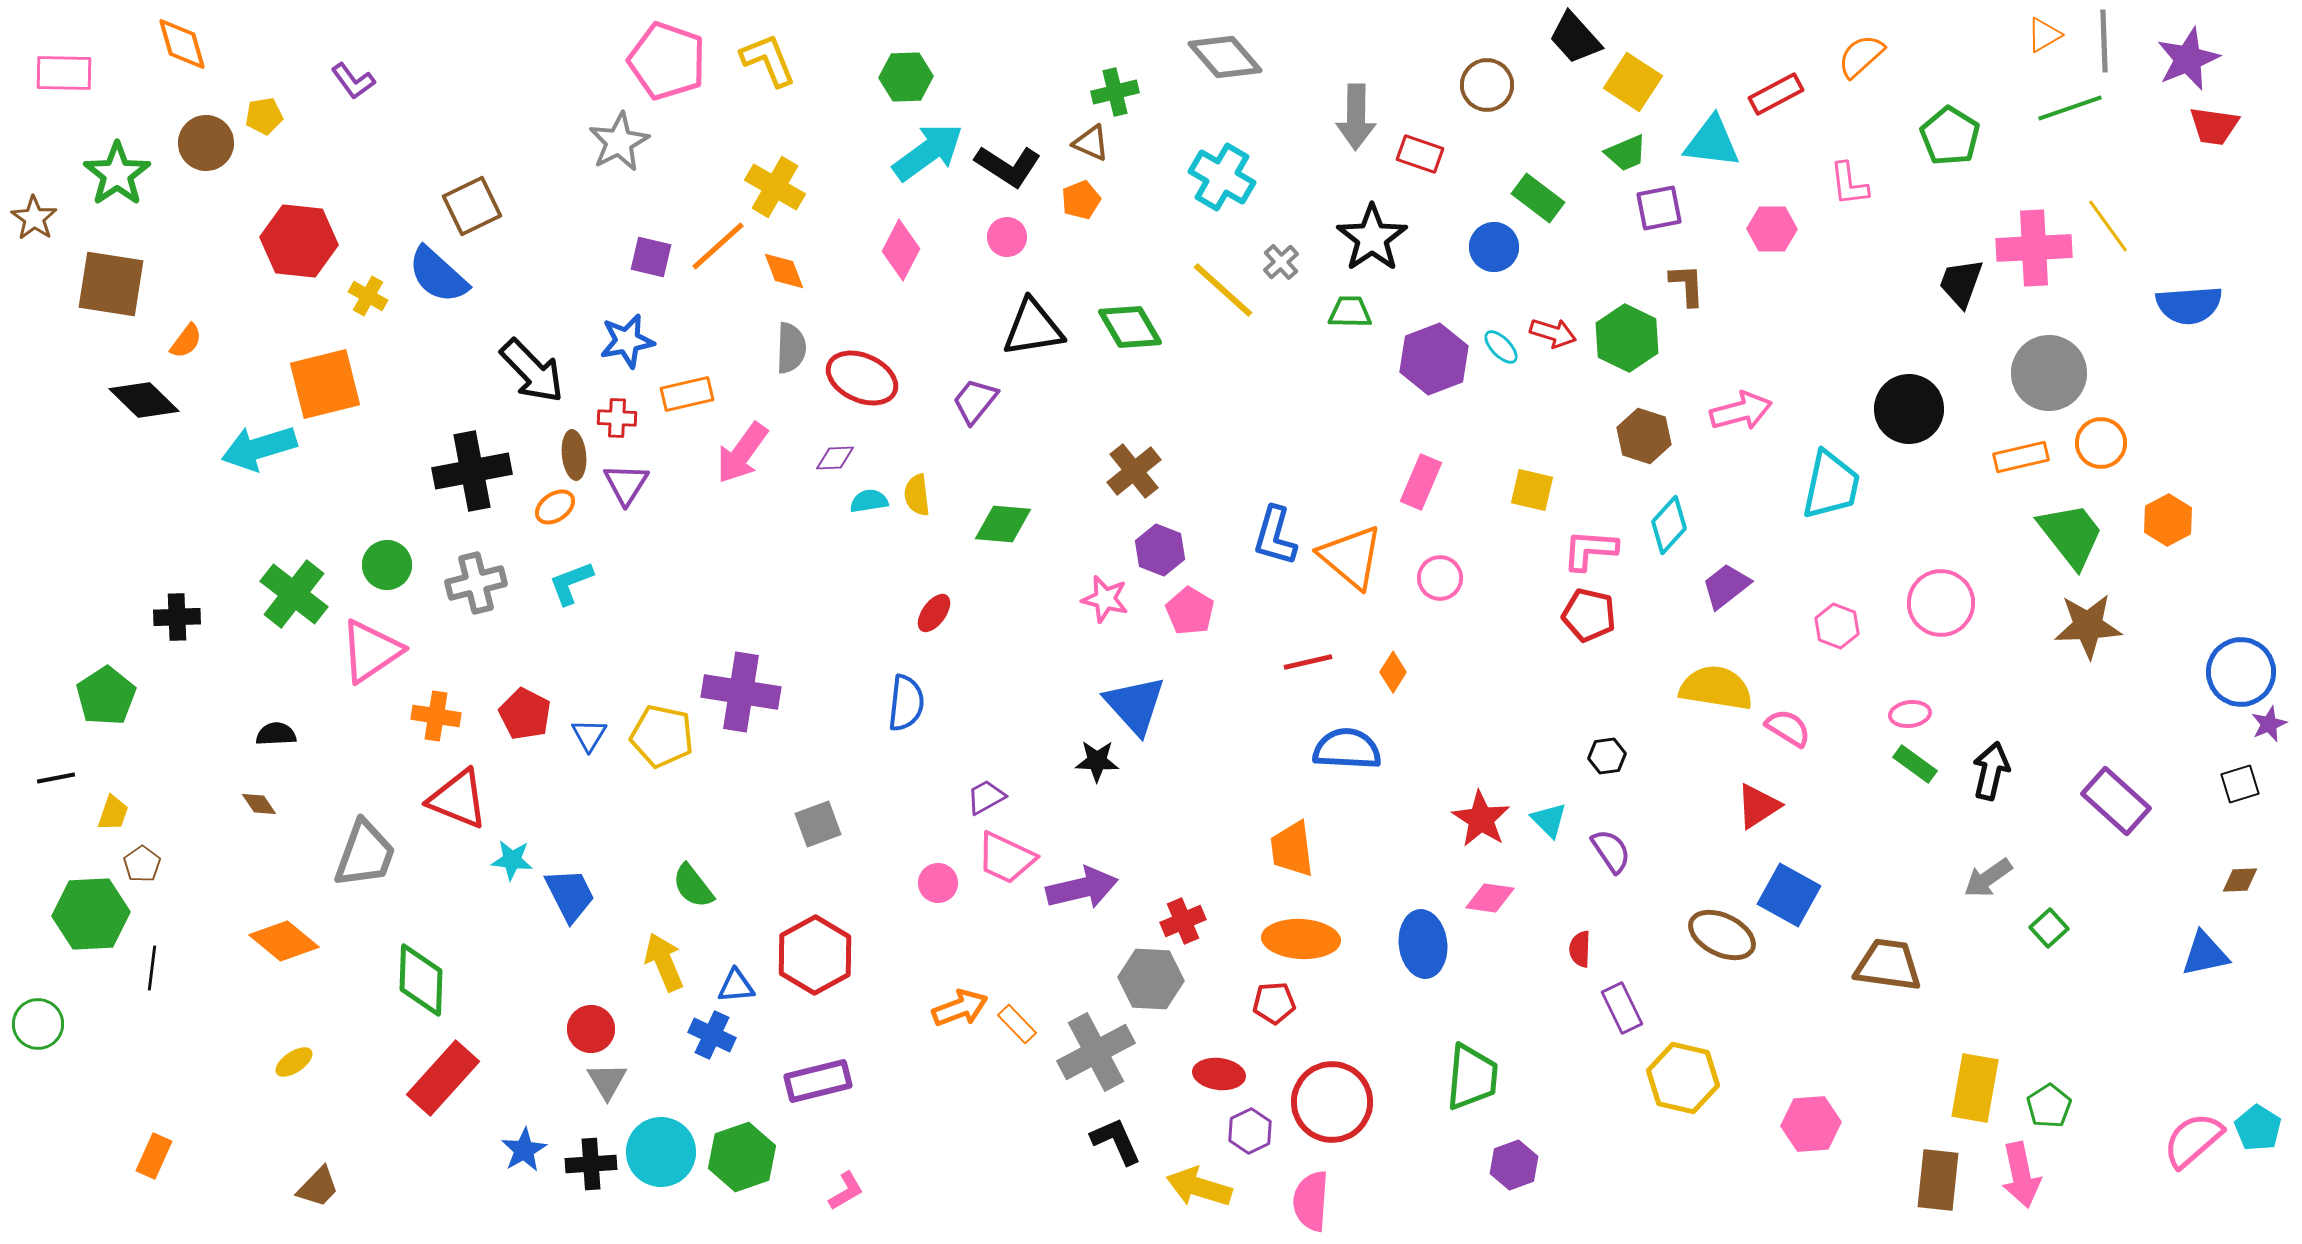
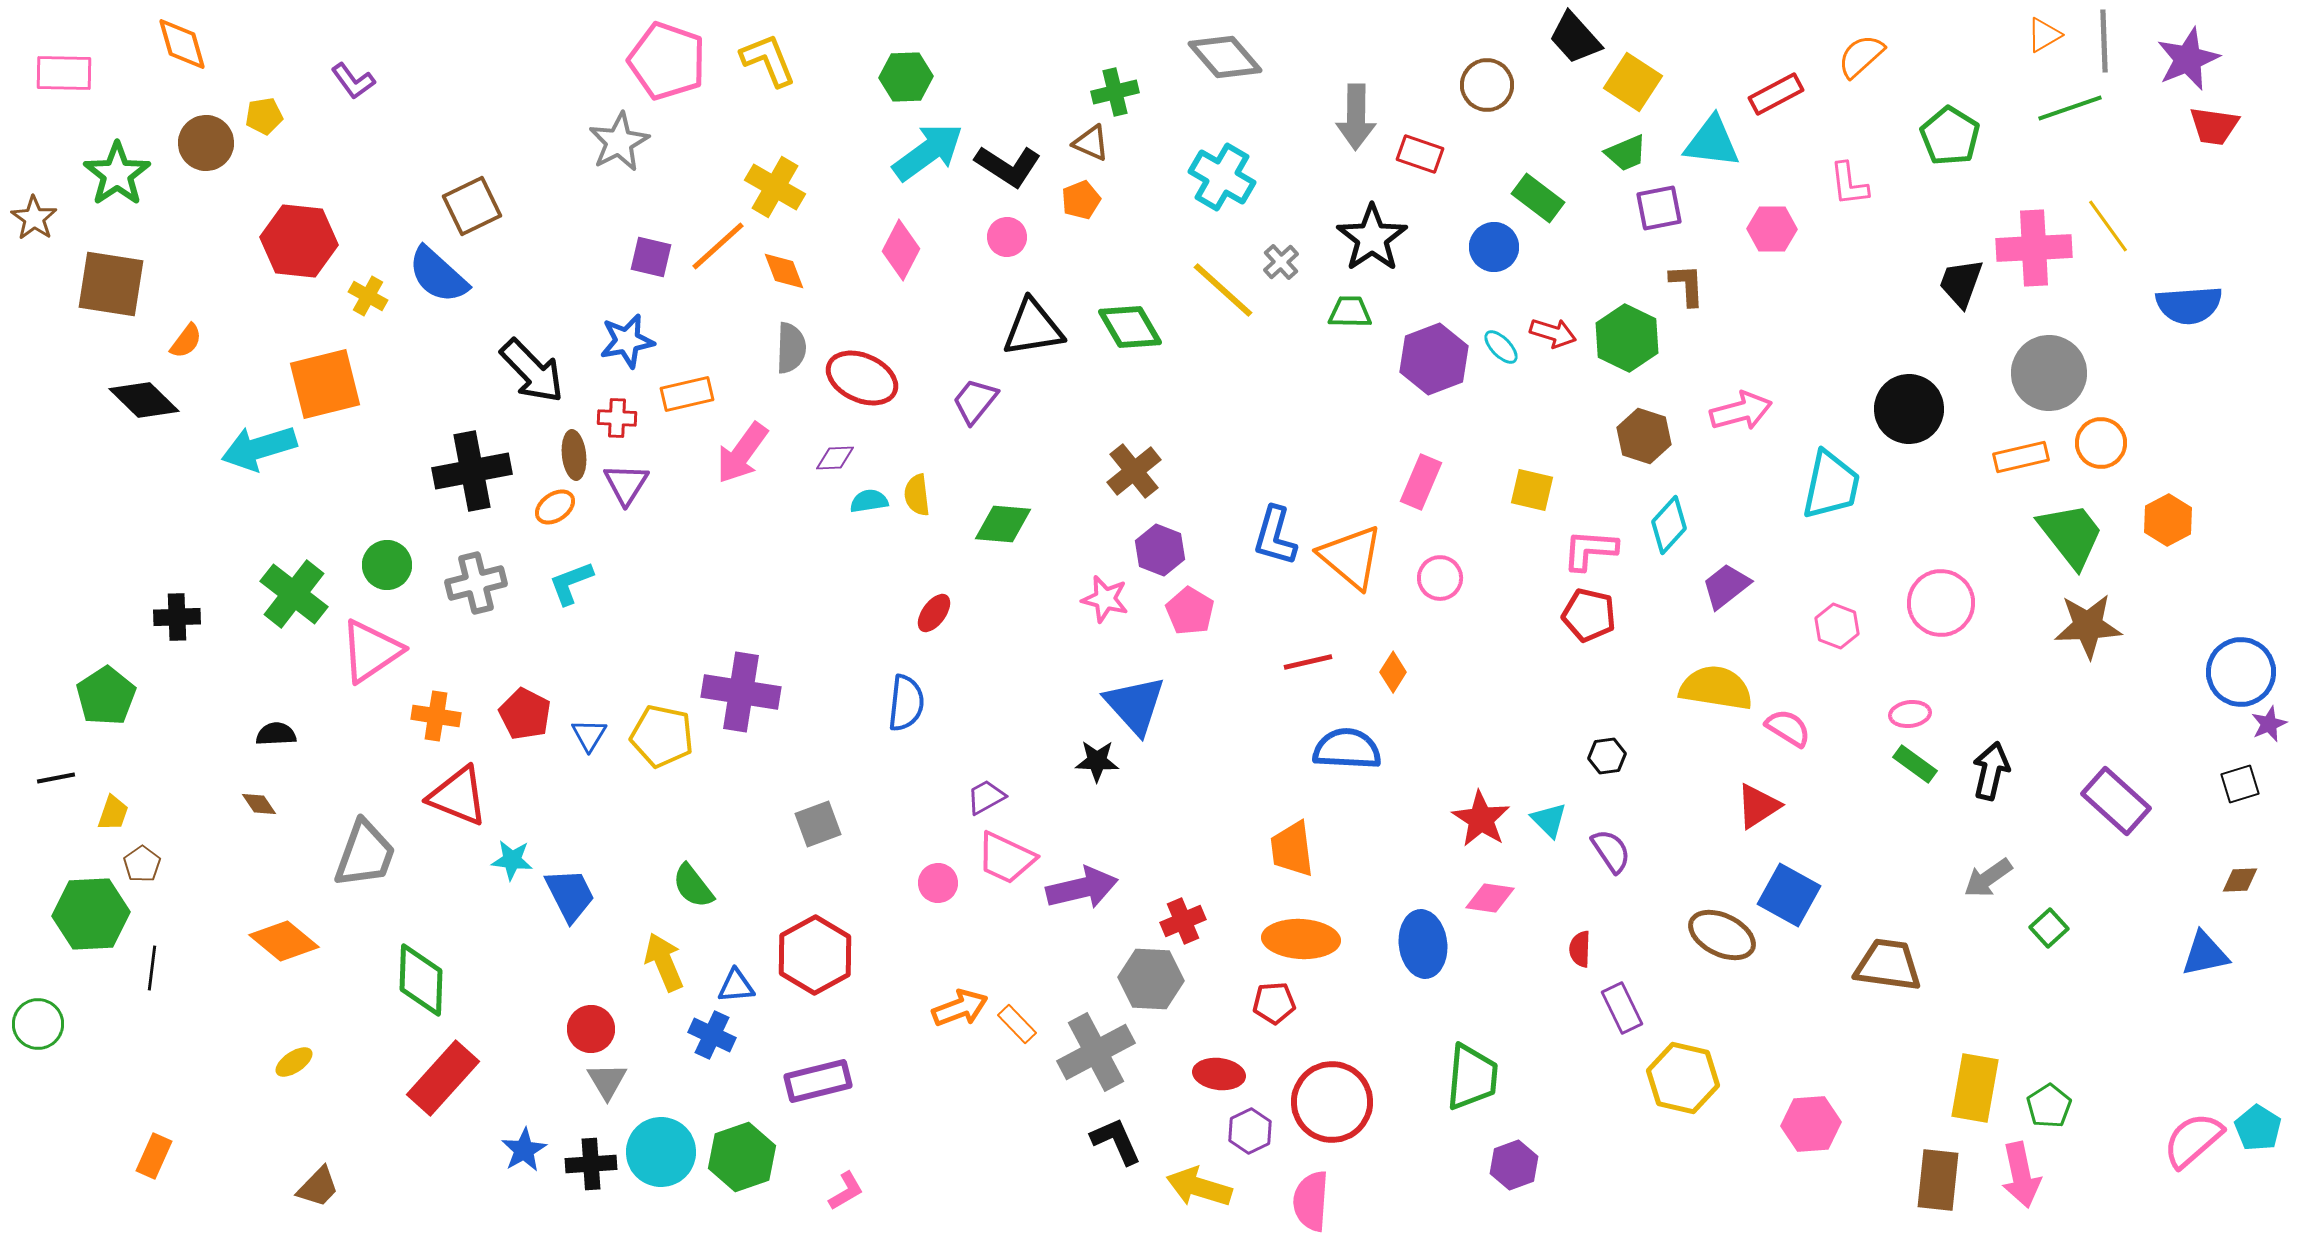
red triangle at (458, 799): moved 3 px up
